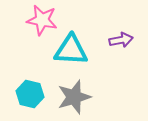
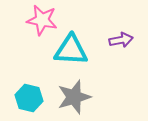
cyan hexagon: moved 1 px left, 4 px down
